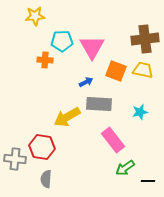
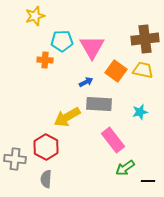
yellow star: rotated 12 degrees counterclockwise
orange square: rotated 15 degrees clockwise
red hexagon: moved 4 px right; rotated 20 degrees clockwise
